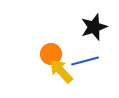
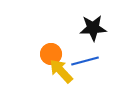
black star: moved 1 px left, 1 px down; rotated 16 degrees clockwise
